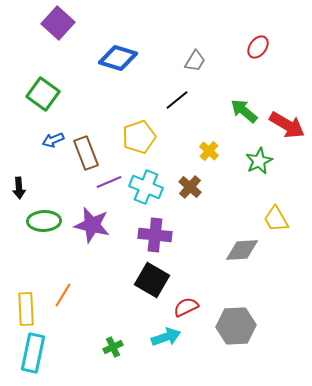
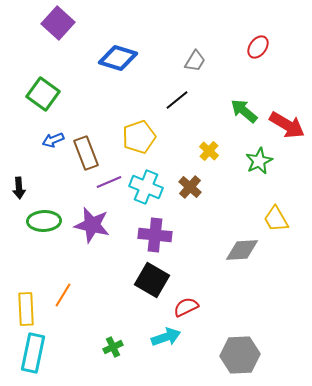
gray hexagon: moved 4 px right, 29 px down
